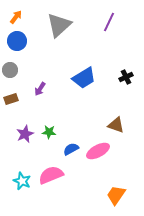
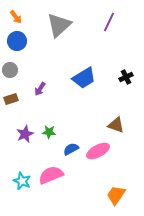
orange arrow: rotated 104 degrees clockwise
